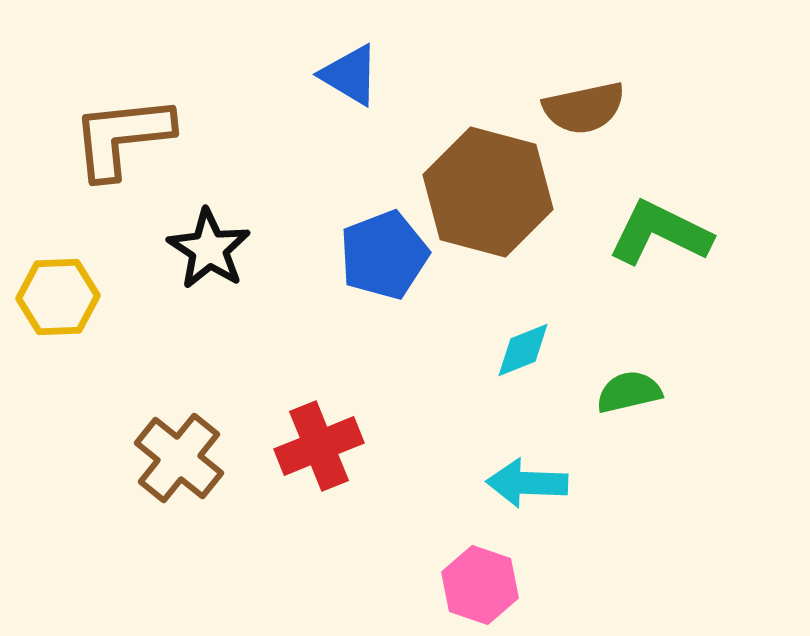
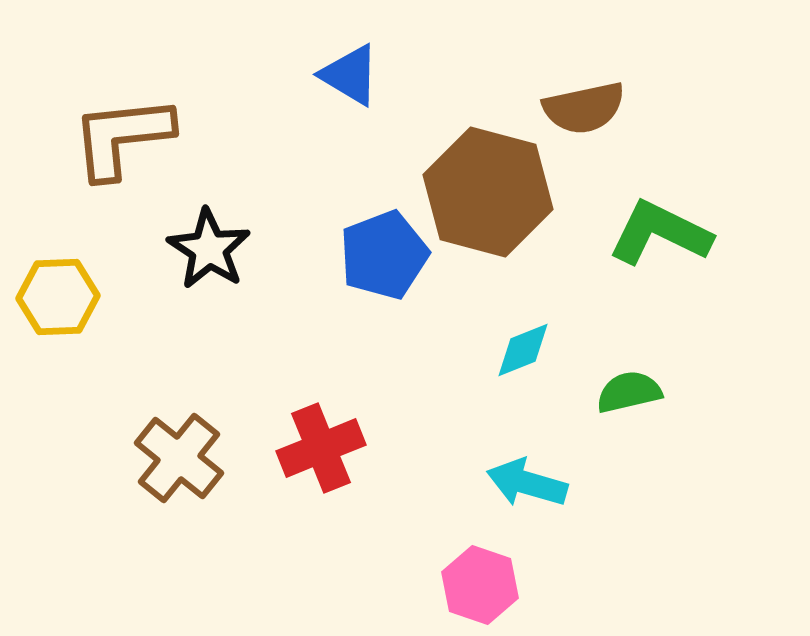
red cross: moved 2 px right, 2 px down
cyan arrow: rotated 14 degrees clockwise
